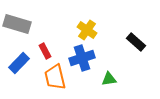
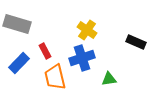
black rectangle: rotated 18 degrees counterclockwise
